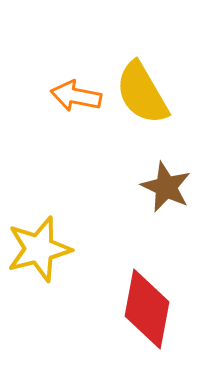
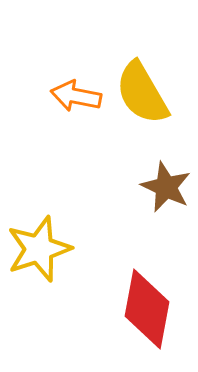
yellow star: rotated 4 degrees counterclockwise
